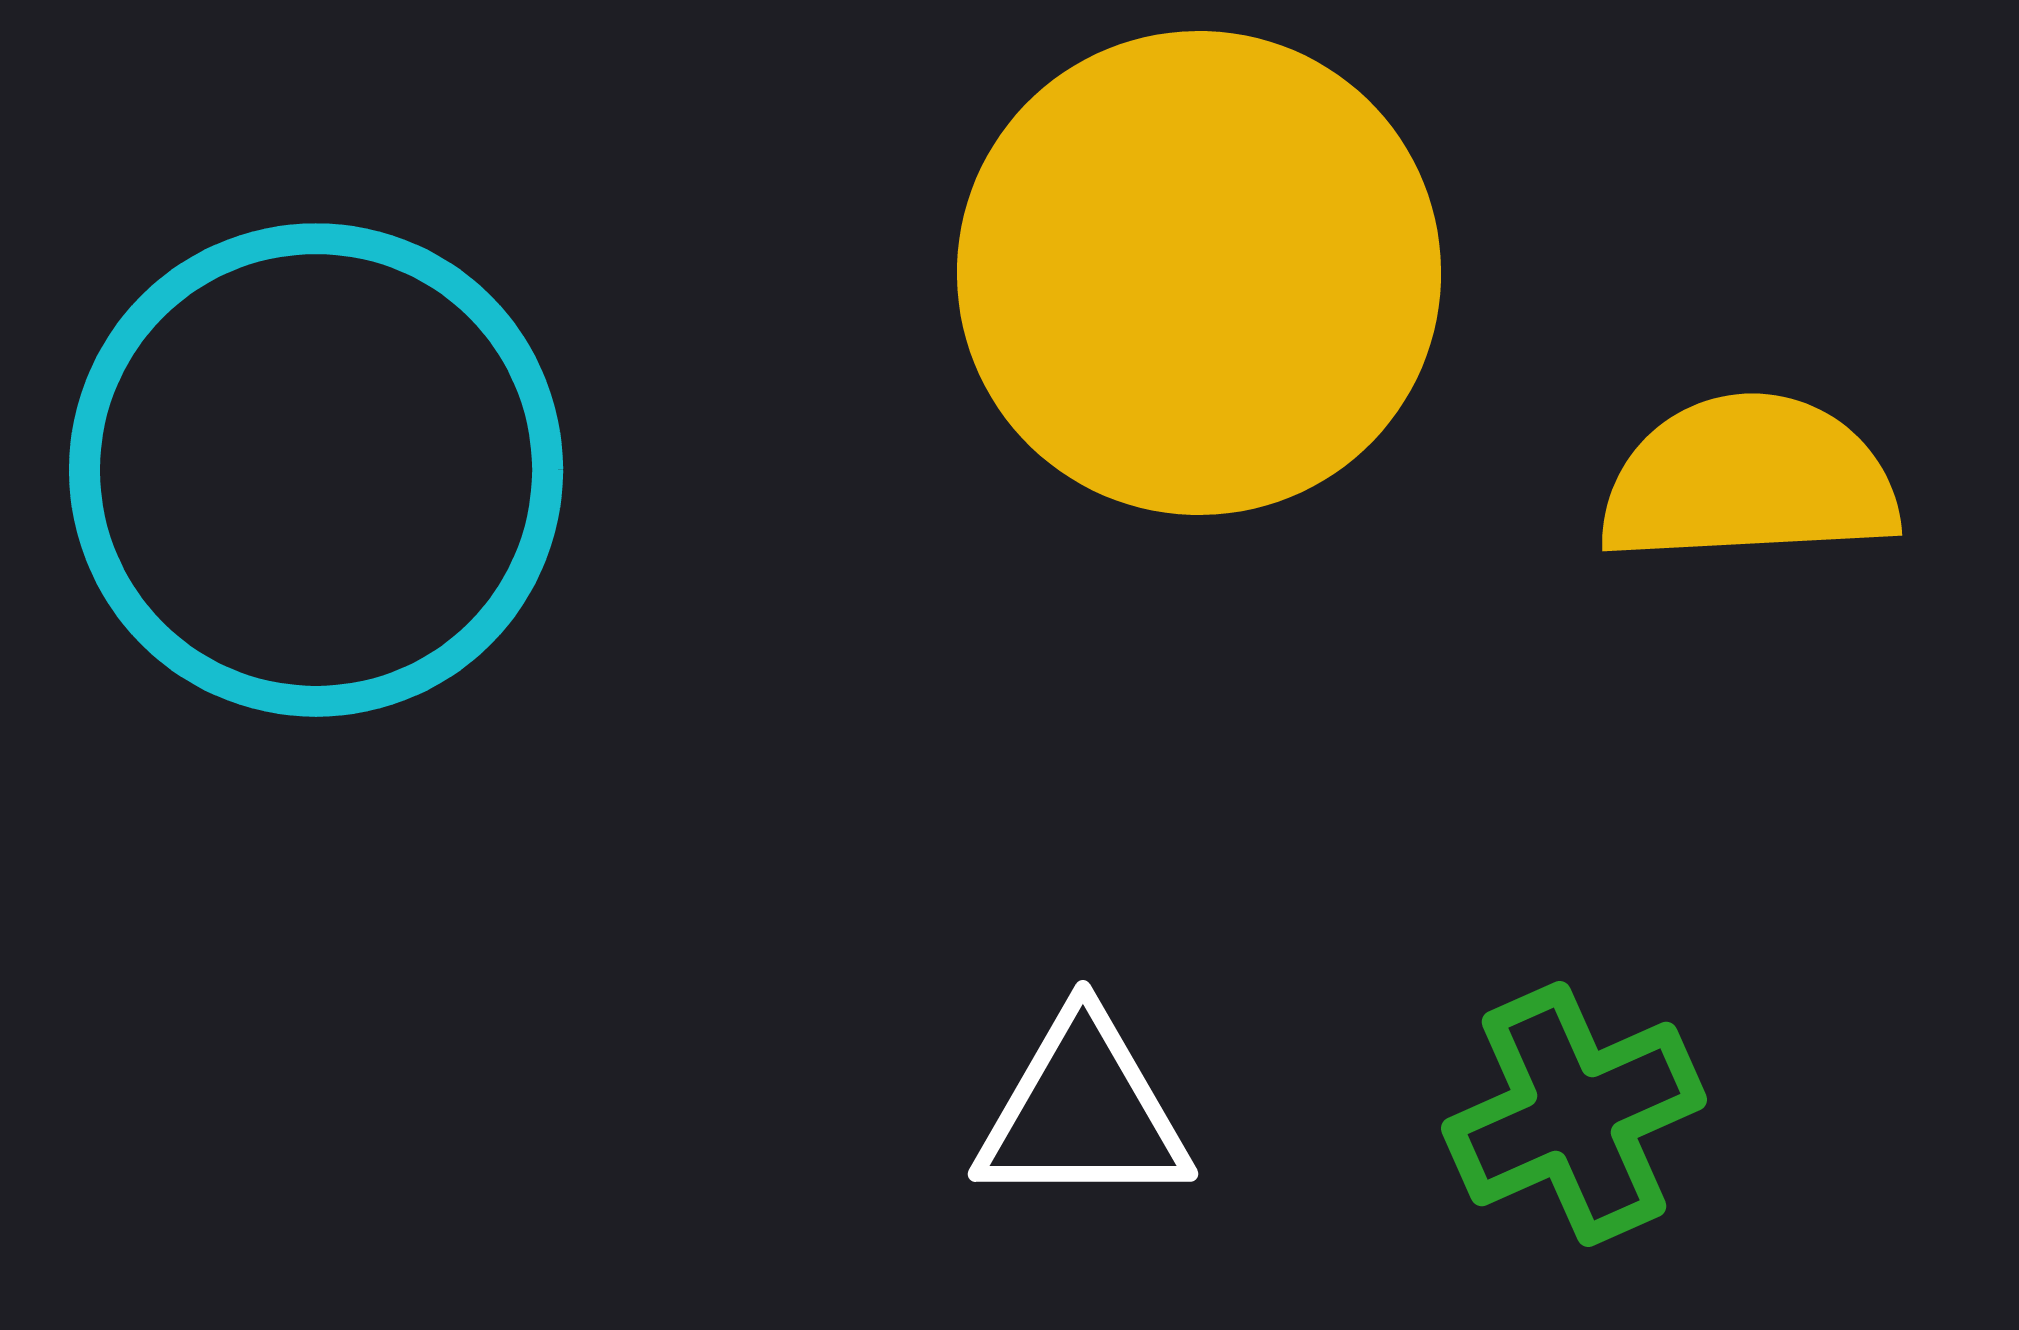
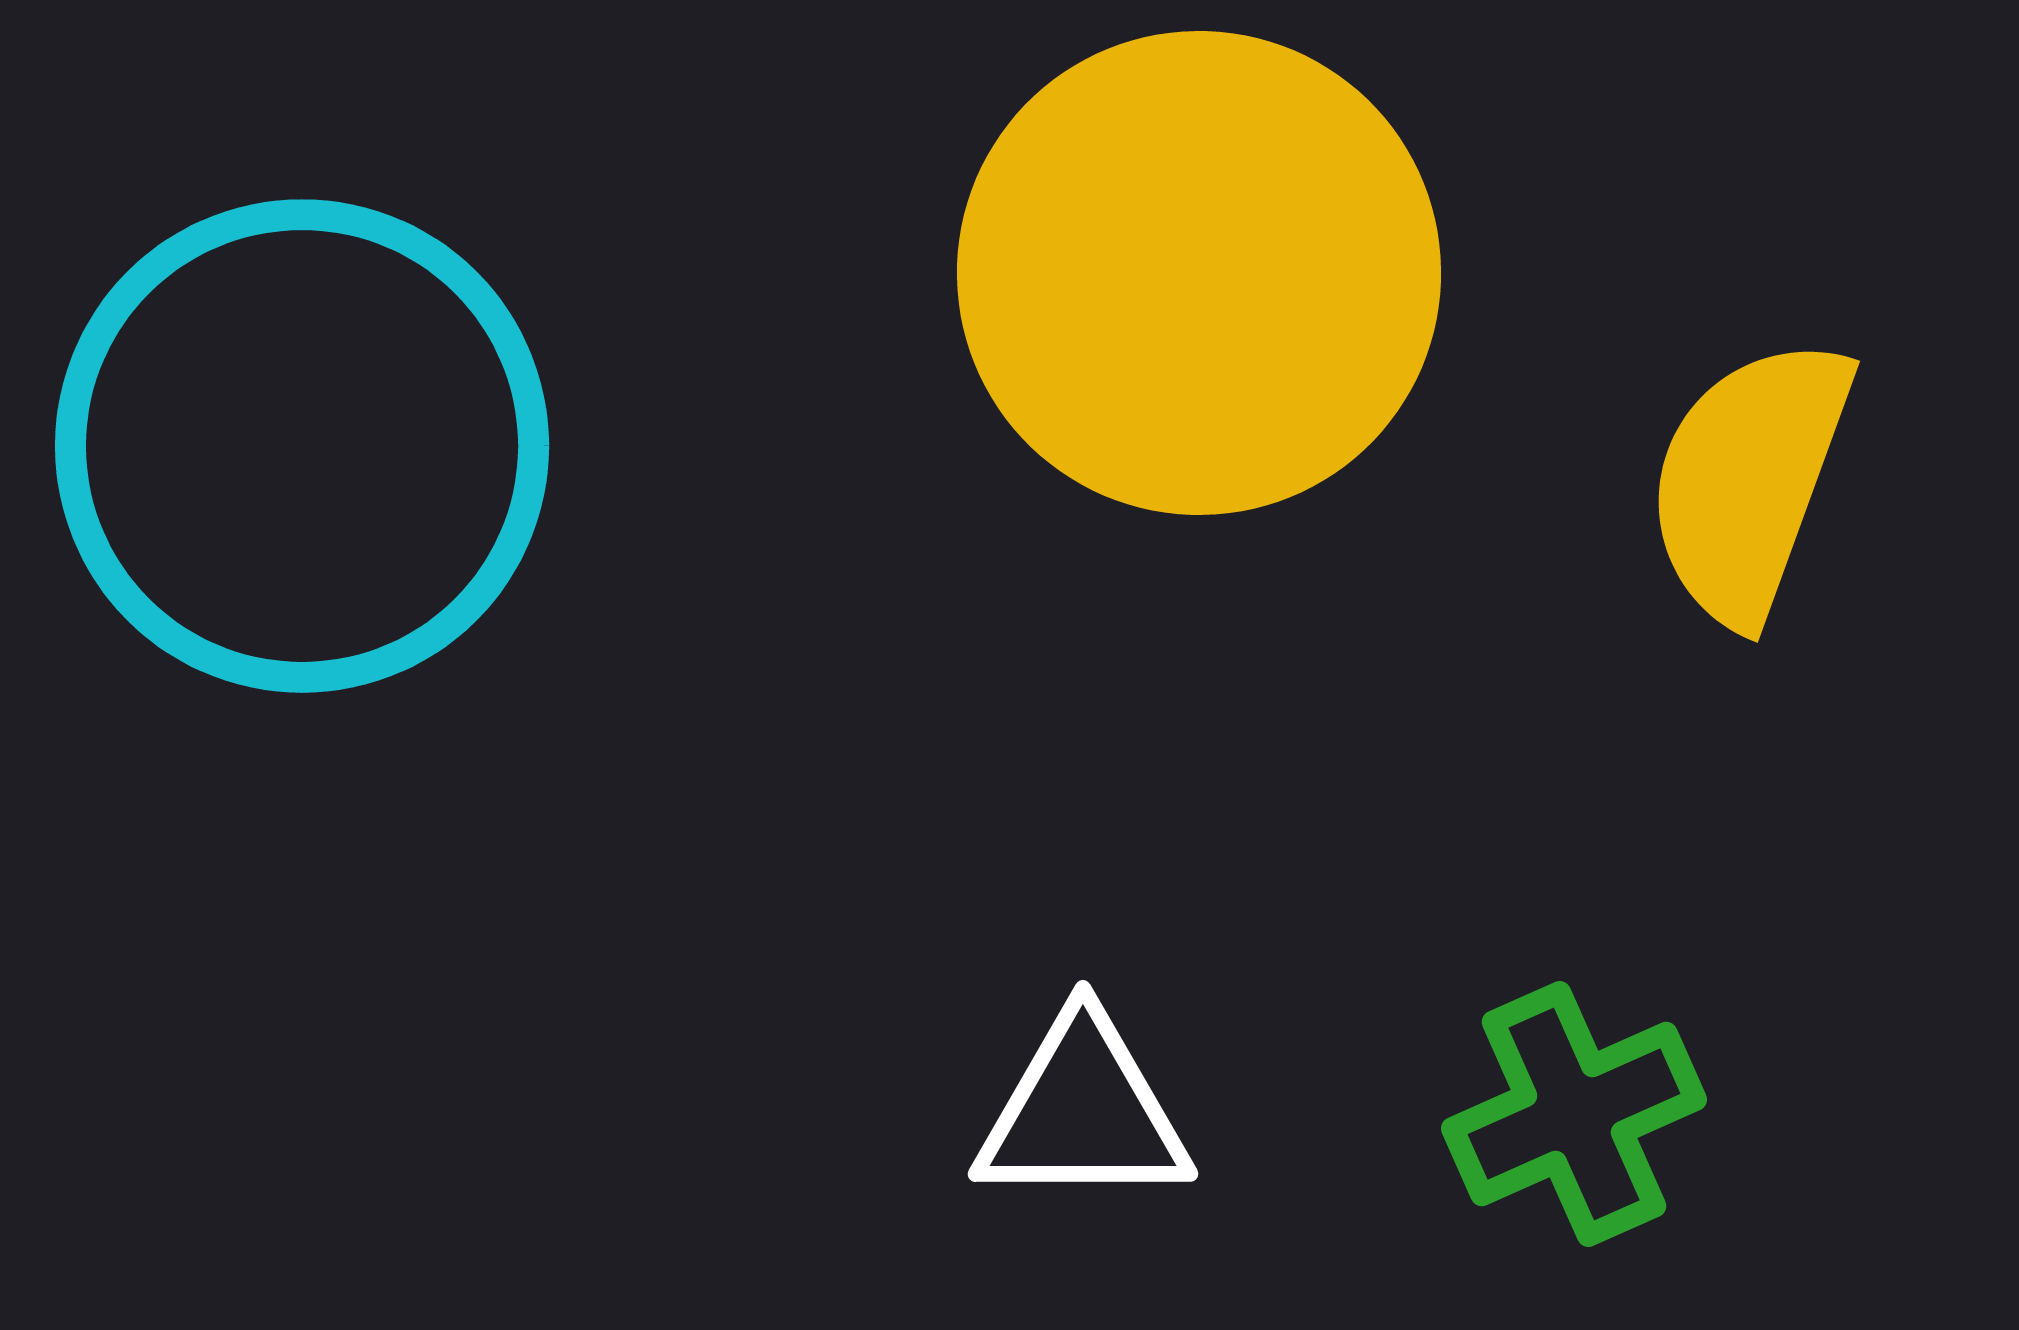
cyan circle: moved 14 px left, 24 px up
yellow semicircle: rotated 67 degrees counterclockwise
